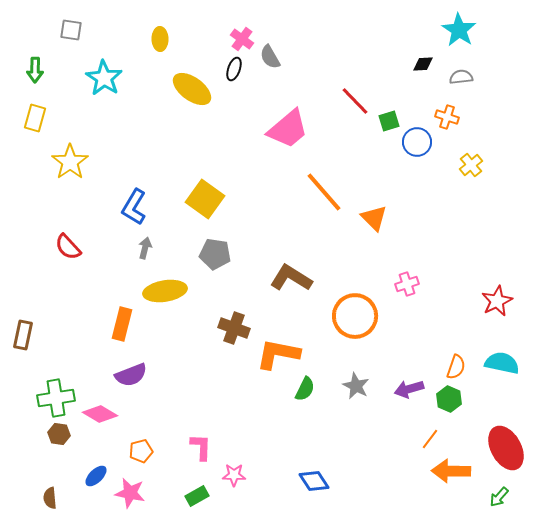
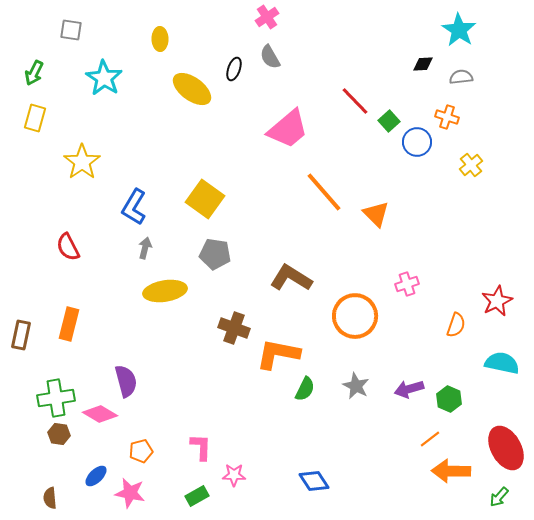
pink cross at (242, 39): moved 25 px right, 22 px up; rotated 20 degrees clockwise
green arrow at (35, 70): moved 1 px left, 3 px down; rotated 25 degrees clockwise
green square at (389, 121): rotated 25 degrees counterclockwise
yellow star at (70, 162): moved 12 px right
orange triangle at (374, 218): moved 2 px right, 4 px up
red semicircle at (68, 247): rotated 16 degrees clockwise
orange rectangle at (122, 324): moved 53 px left
brown rectangle at (23, 335): moved 2 px left
orange semicircle at (456, 367): moved 42 px up
purple semicircle at (131, 375): moved 5 px left, 6 px down; rotated 84 degrees counterclockwise
orange line at (430, 439): rotated 15 degrees clockwise
